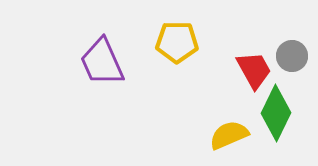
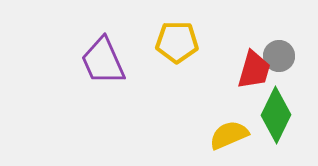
gray circle: moved 13 px left
purple trapezoid: moved 1 px right, 1 px up
red trapezoid: rotated 45 degrees clockwise
green diamond: moved 2 px down
